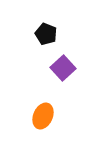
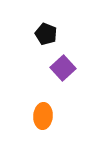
orange ellipse: rotated 20 degrees counterclockwise
